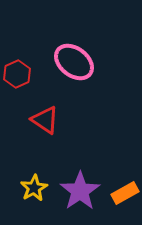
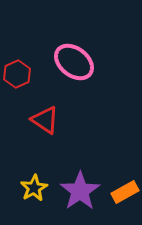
orange rectangle: moved 1 px up
